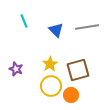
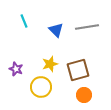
yellow star: rotated 14 degrees clockwise
yellow circle: moved 10 px left, 1 px down
orange circle: moved 13 px right
